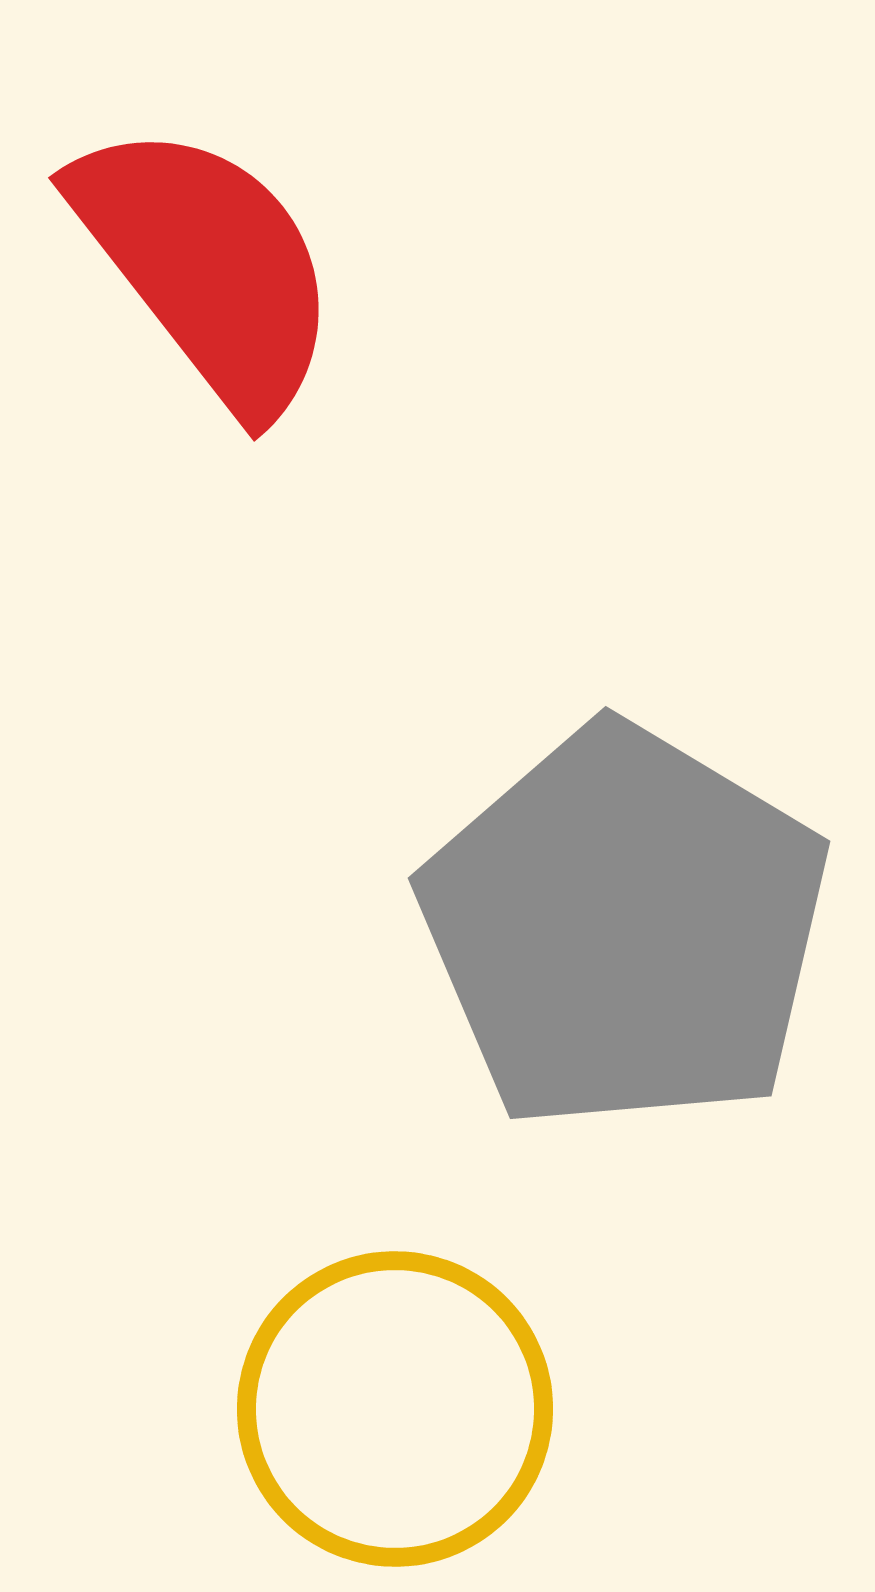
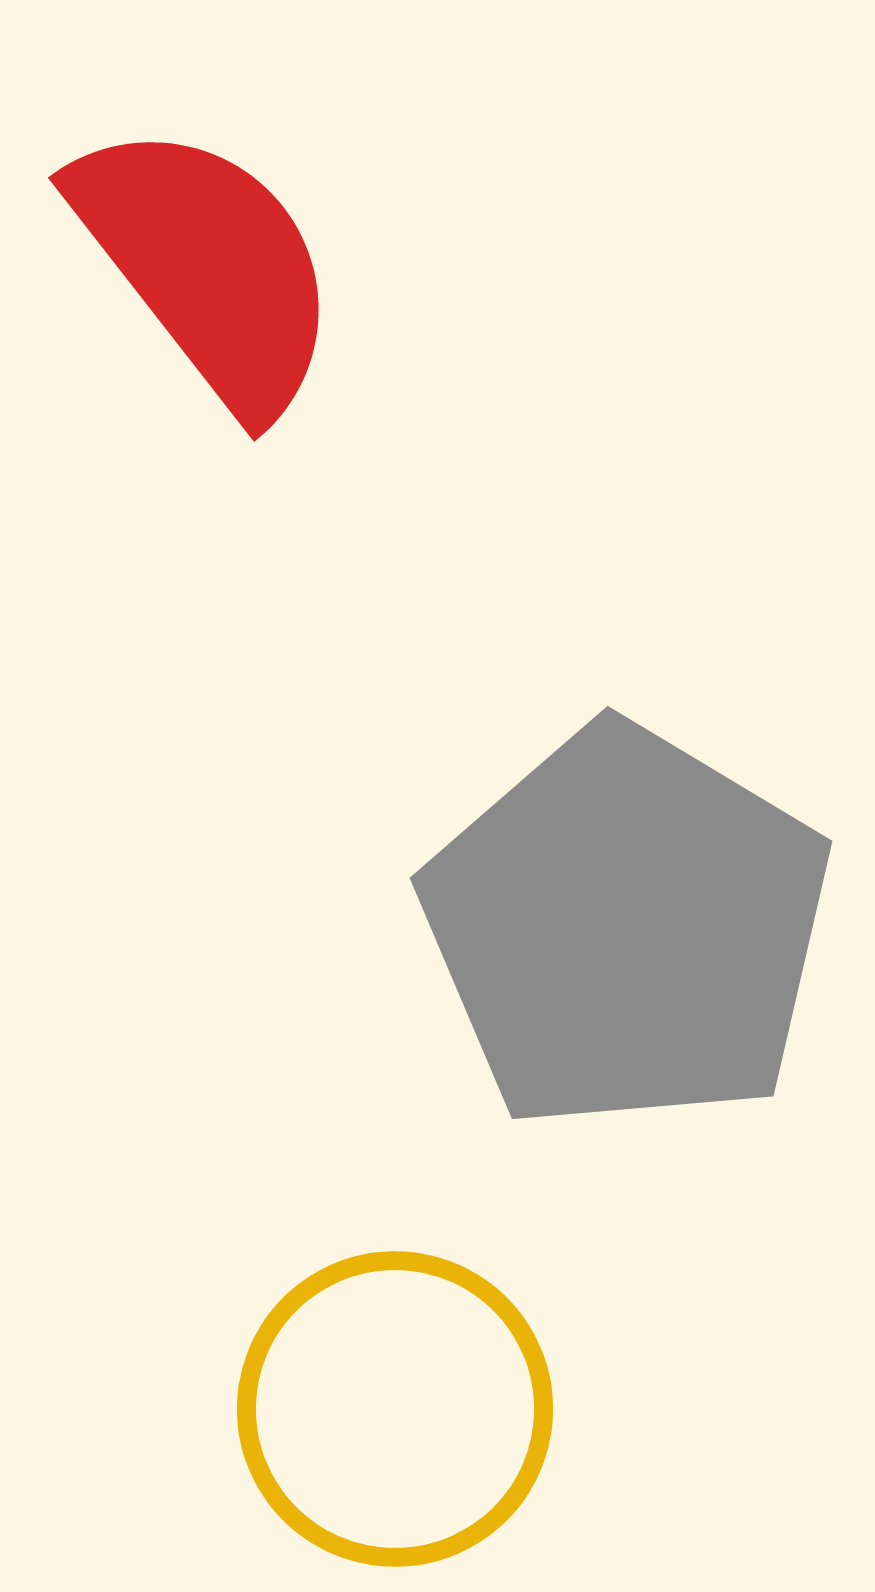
gray pentagon: moved 2 px right
